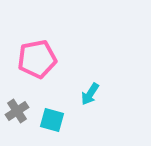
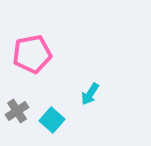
pink pentagon: moved 5 px left, 5 px up
cyan square: rotated 25 degrees clockwise
